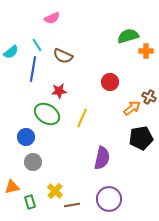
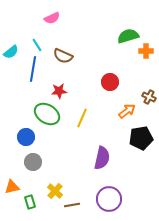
orange arrow: moved 5 px left, 3 px down
